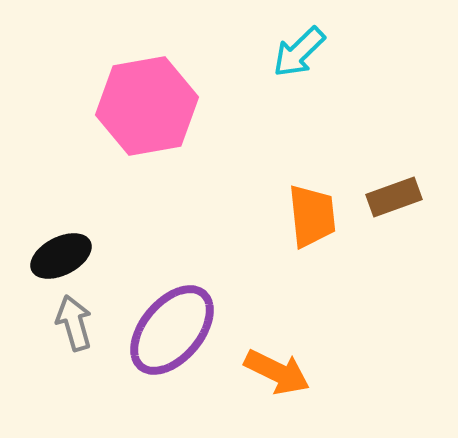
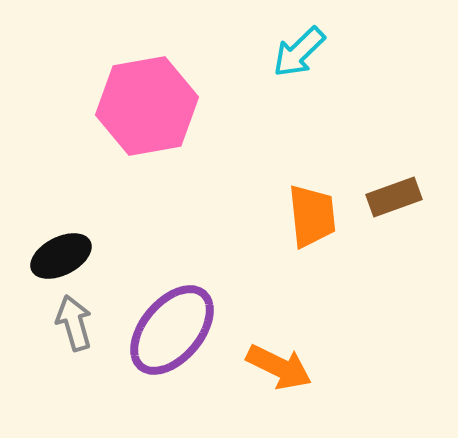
orange arrow: moved 2 px right, 5 px up
